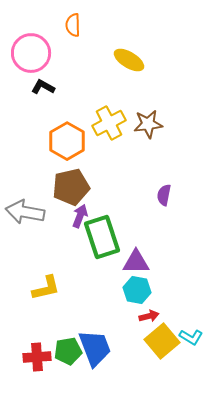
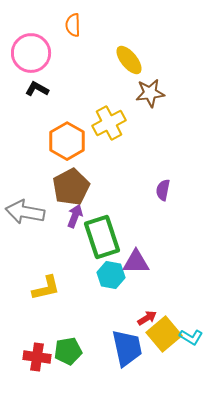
yellow ellipse: rotated 20 degrees clockwise
black L-shape: moved 6 px left, 2 px down
brown star: moved 2 px right, 31 px up
brown pentagon: rotated 15 degrees counterclockwise
purple semicircle: moved 1 px left, 5 px up
purple arrow: moved 5 px left
cyan hexagon: moved 26 px left, 15 px up
red arrow: moved 2 px left, 2 px down; rotated 18 degrees counterclockwise
yellow square: moved 2 px right, 7 px up
blue trapezoid: moved 32 px right; rotated 9 degrees clockwise
red cross: rotated 12 degrees clockwise
